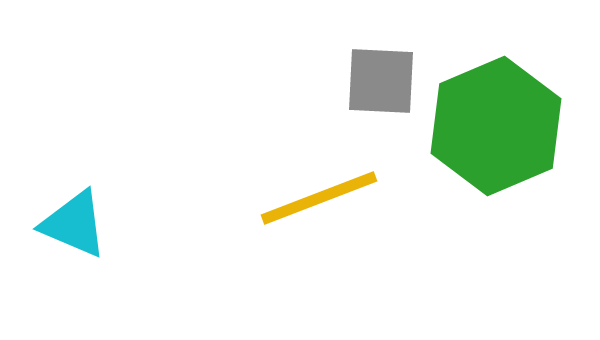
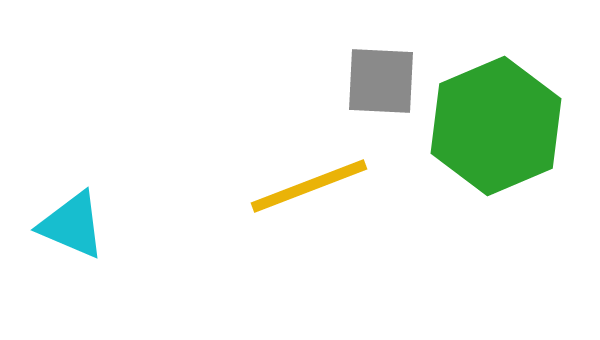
yellow line: moved 10 px left, 12 px up
cyan triangle: moved 2 px left, 1 px down
